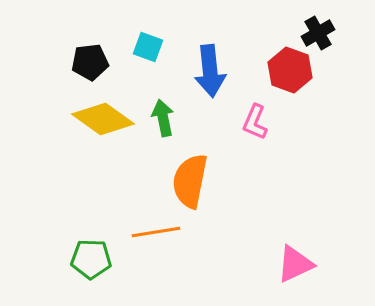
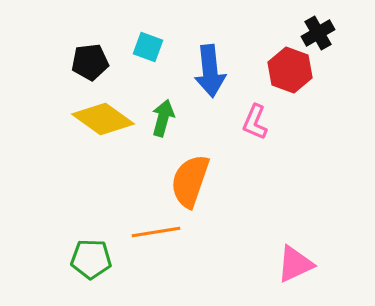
green arrow: rotated 27 degrees clockwise
orange semicircle: rotated 8 degrees clockwise
